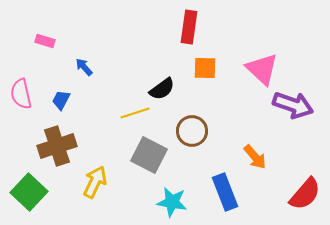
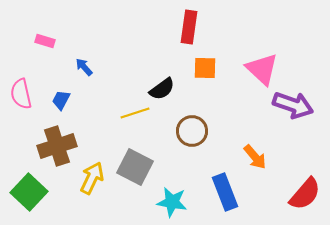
gray square: moved 14 px left, 12 px down
yellow arrow: moved 3 px left, 4 px up
